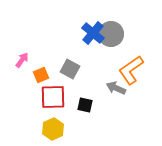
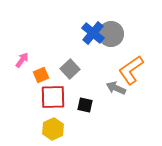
gray square: rotated 18 degrees clockwise
